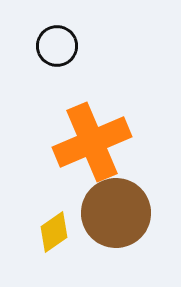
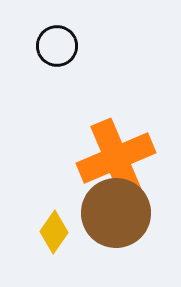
orange cross: moved 24 px right, 16 px down
yellow diamond: rotated 21 degrees counterclockwise
